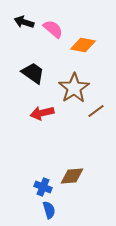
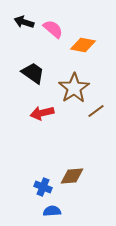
blue semicircle: moved 3 px right, 1 px down; rotated 78 degrees counterclockwise
